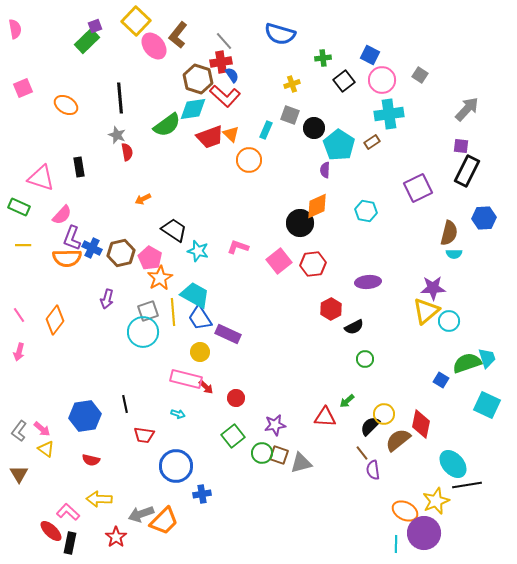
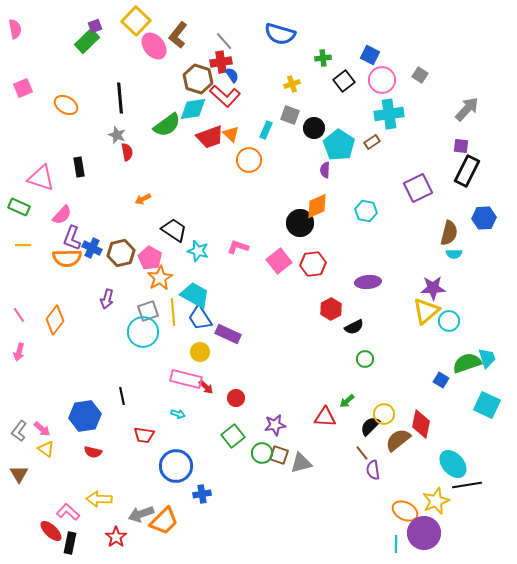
black line at (125, 404): moved 3 px left, 8 px up
red semicircle at (91, 460): moved 2 px right, 8 px up
